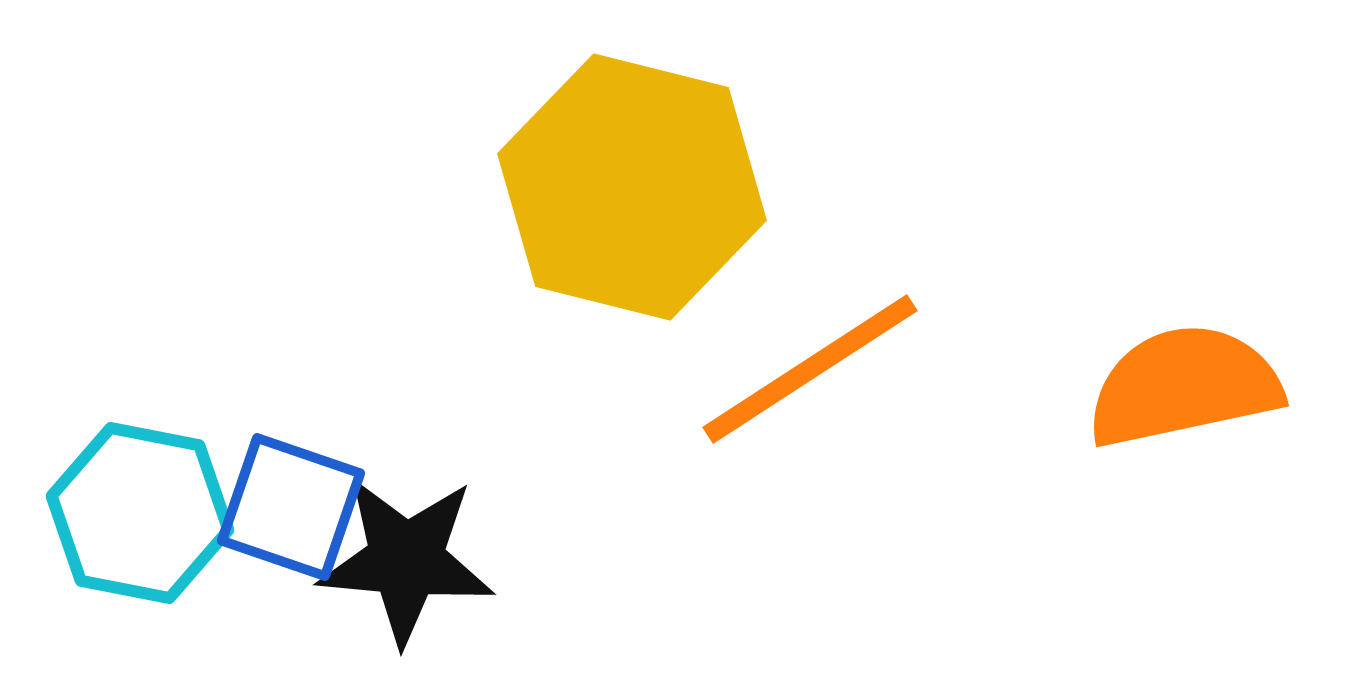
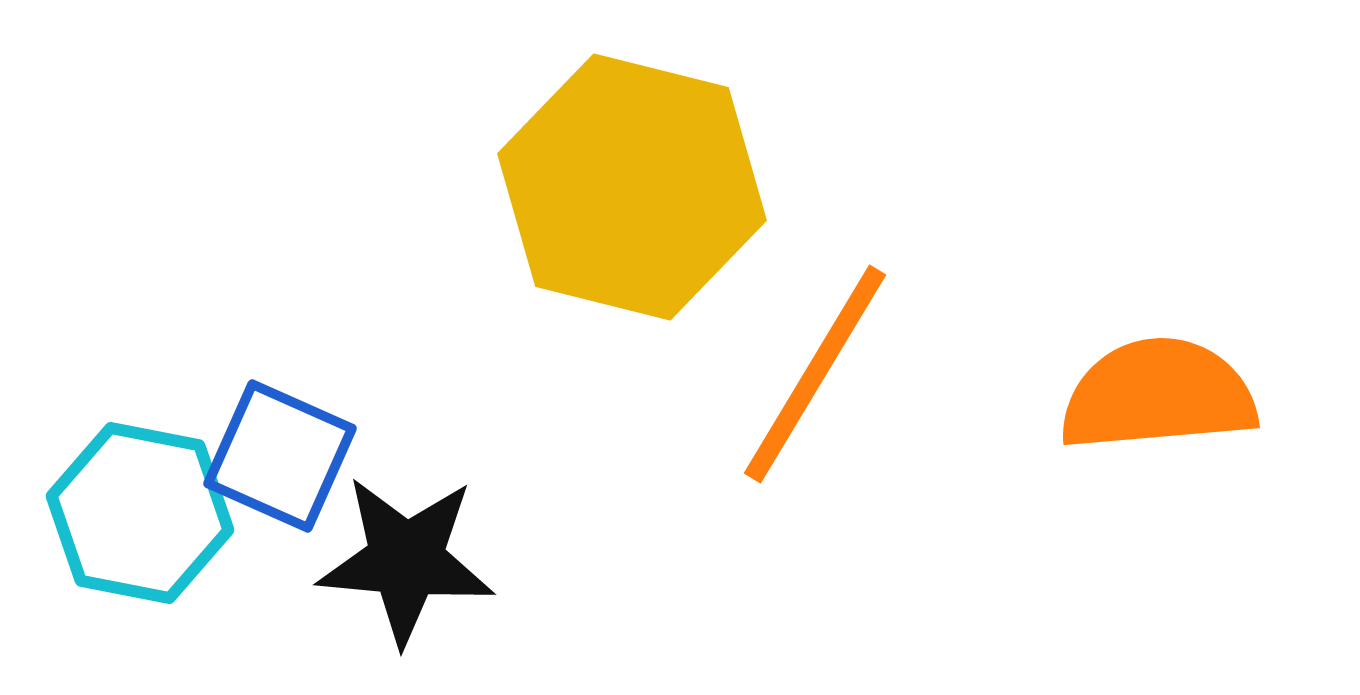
orange line: moved 5 px right, 5 px down; rotated 26 degrees counterclockwise
orange semicircle: moved 26 px left, 9 px down; rotated 7 degrees clockwise
blue square: moved 11 px left, 51 px up; rotated 5 degrees clockwise
